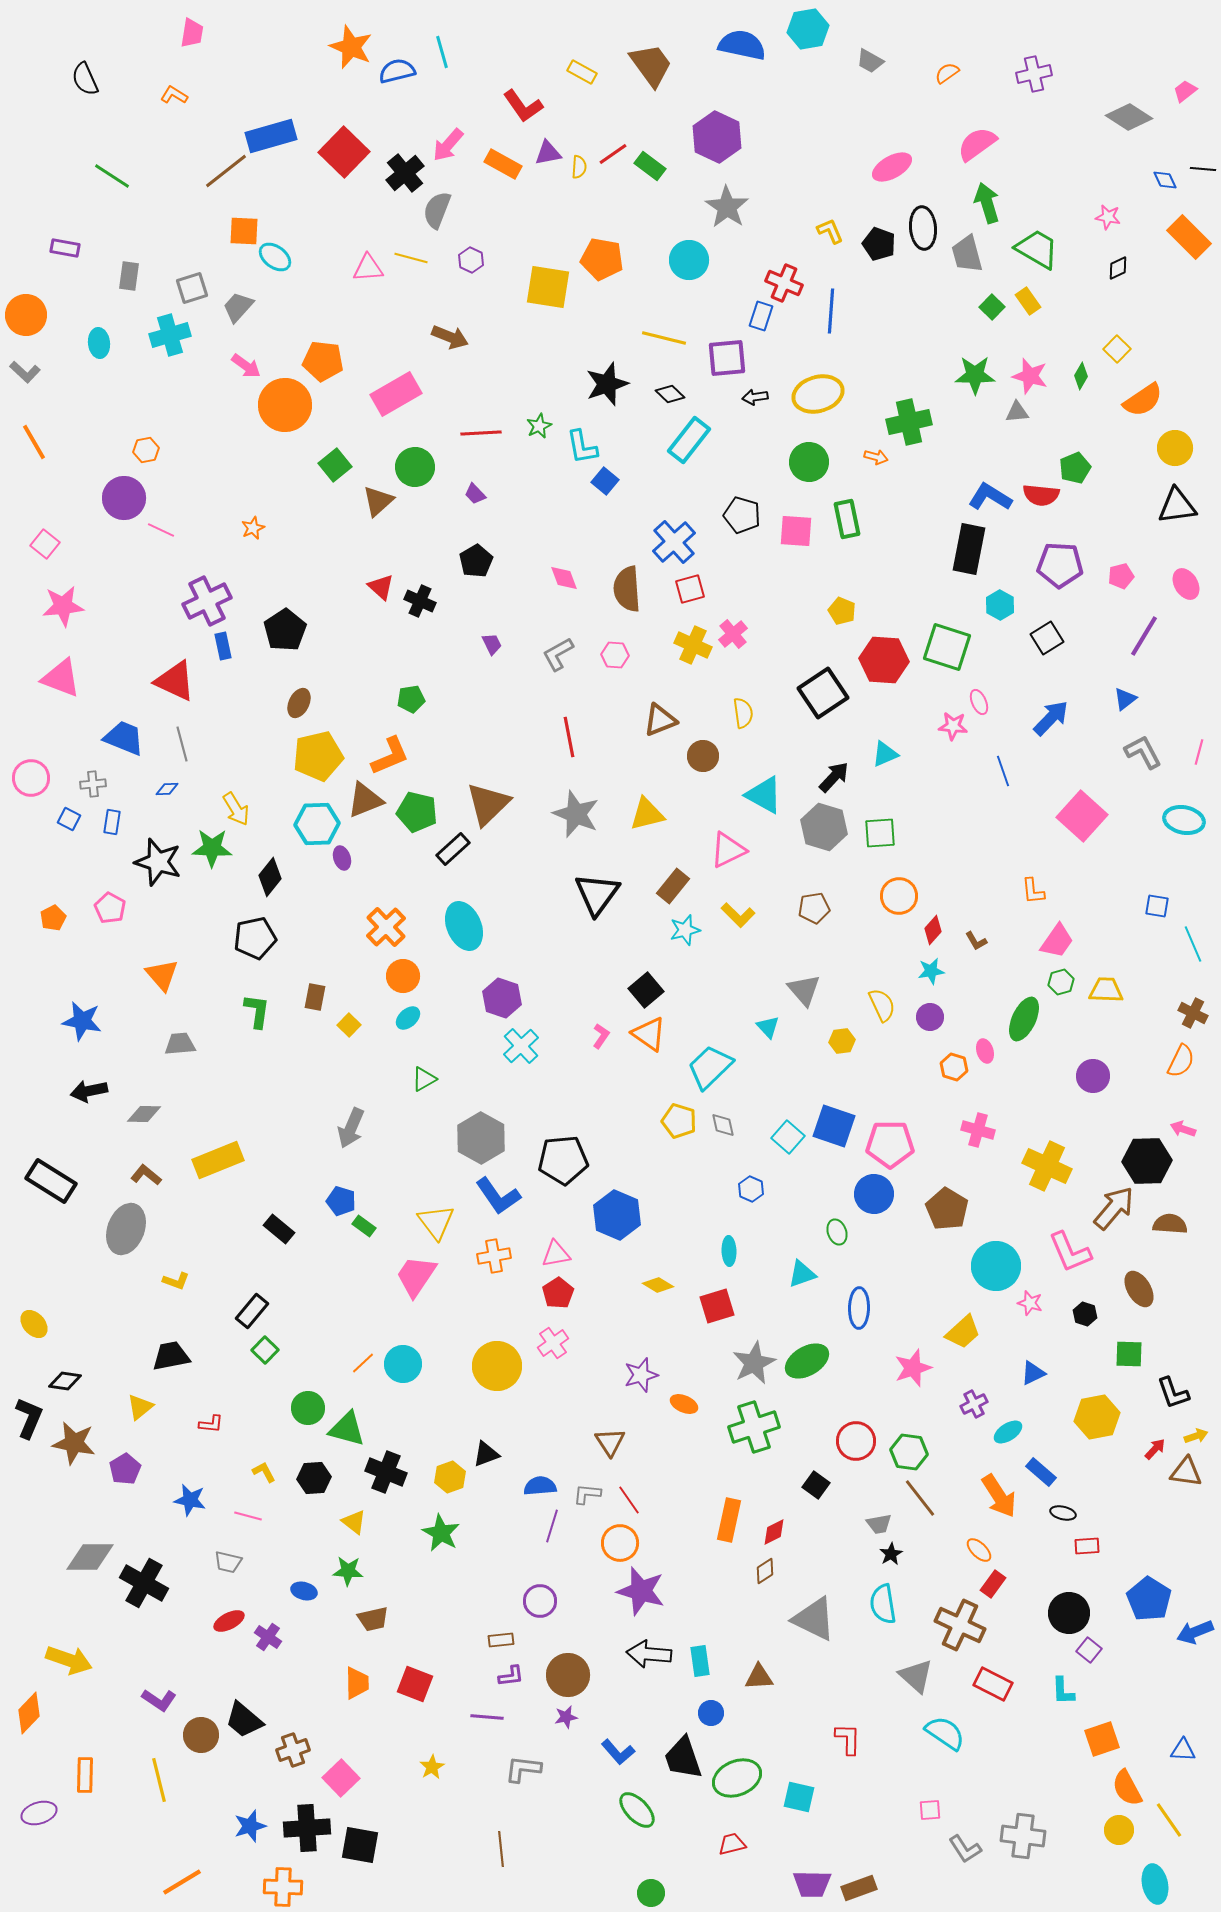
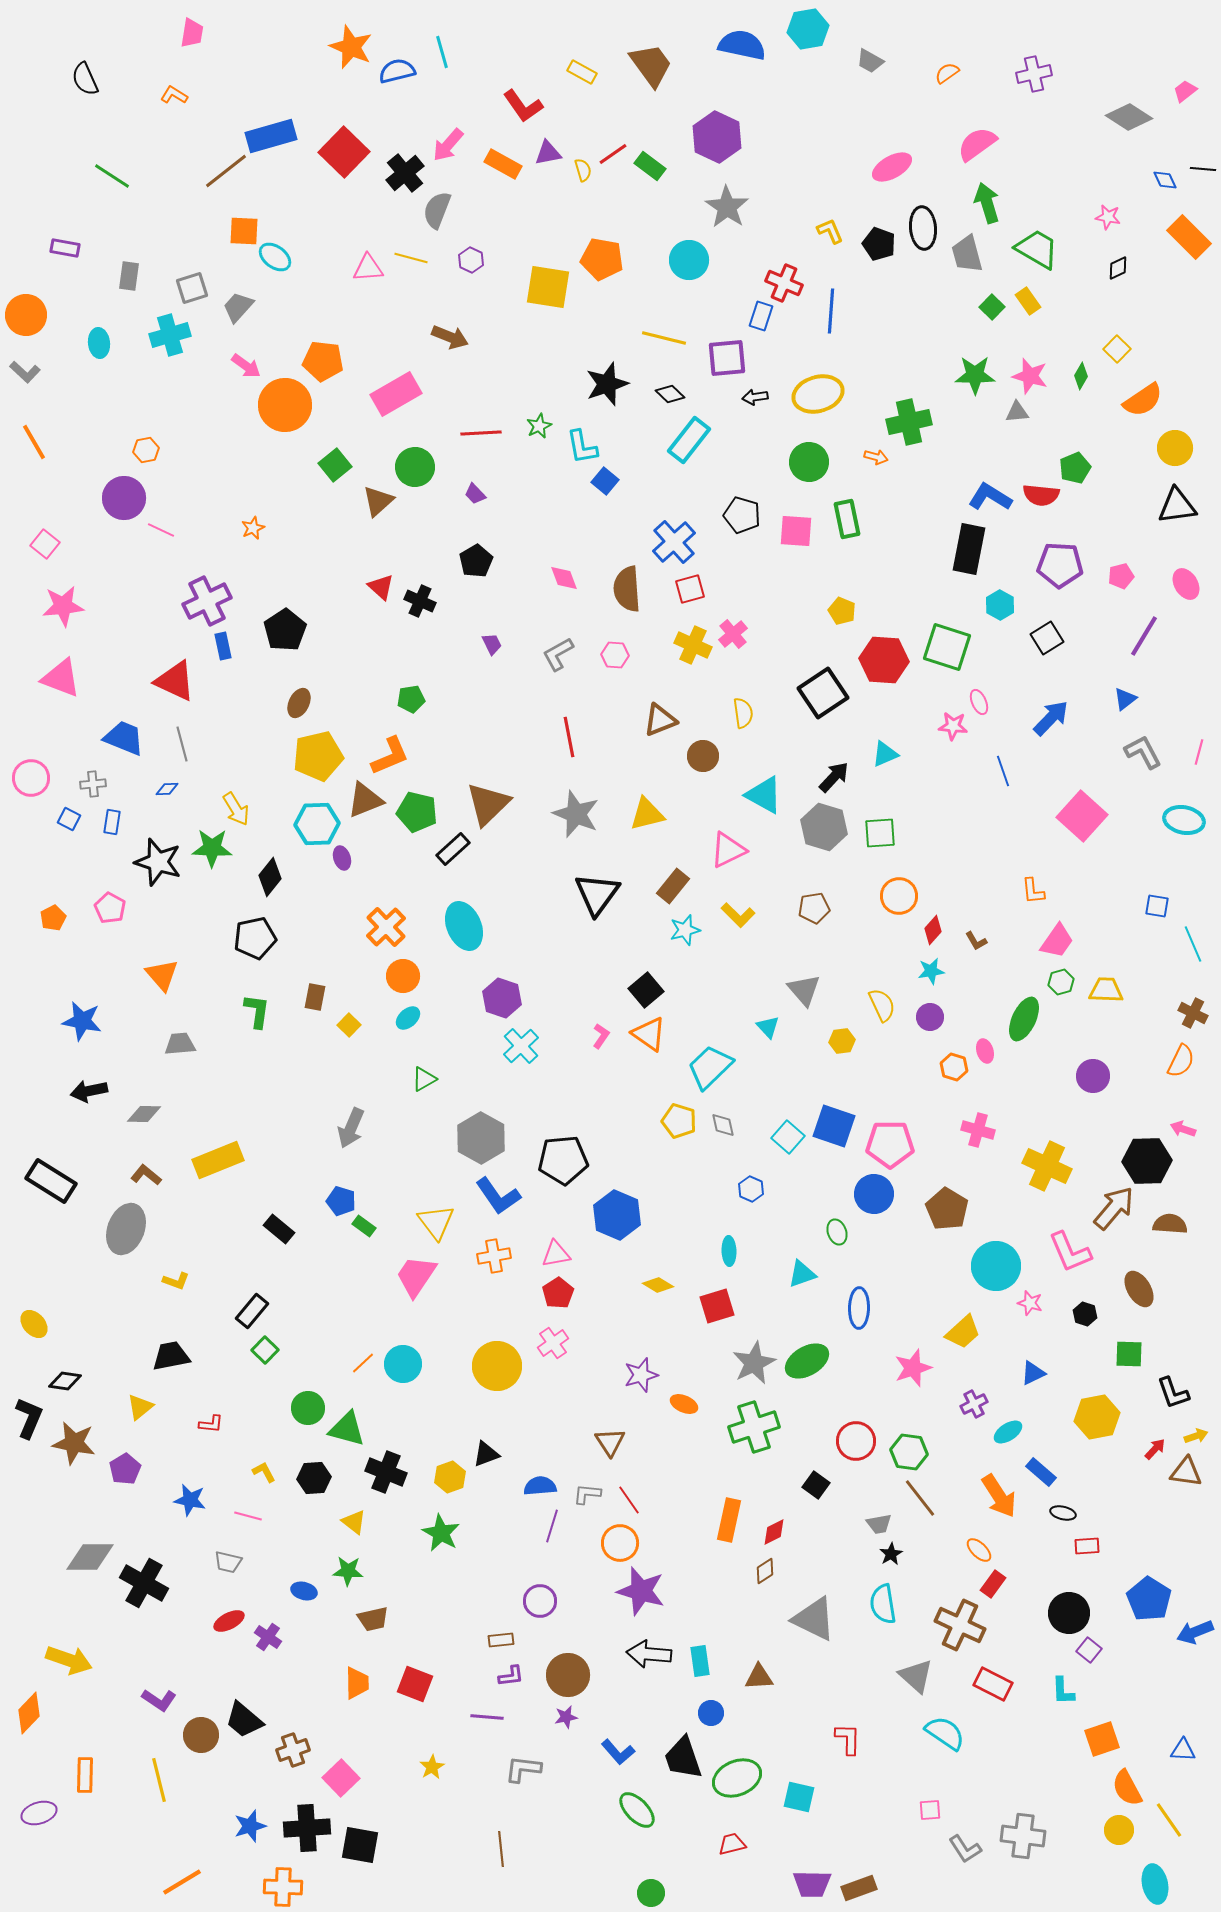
yellow semicircle at (579, 167): moved 4 px right, 3 px down; rotated 20 degrees counterclockwise
